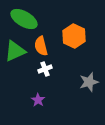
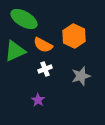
orange semicircle: moved 2 px right, 1 px up; rotated 48 degrees counterclockwise
gray star: moved 8 px left, 6 px up
